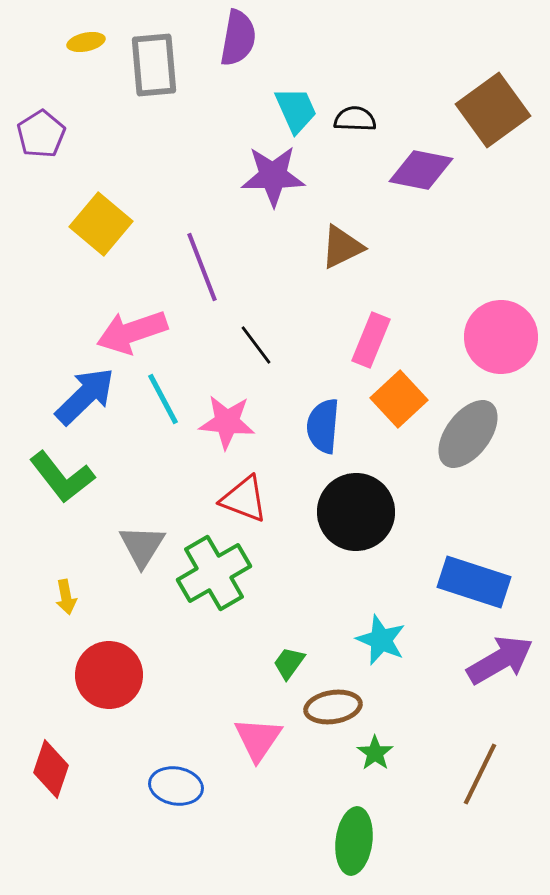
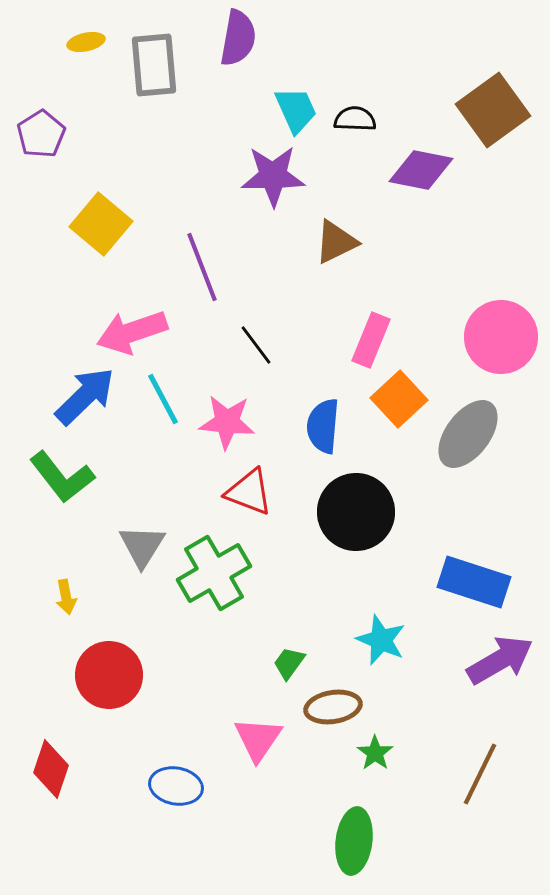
brown triangle: moved 6 px left, 5 px up
red triangle: moved 5 px right, 7 px up
